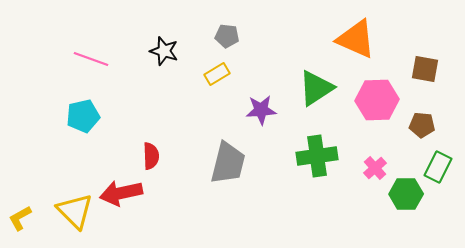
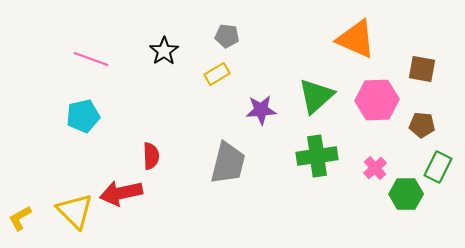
black star: rotated 20 degrees clockwise
brown square: moved 3 px left
green triangle: moved 8 px down; rotated 9 degrees counterclockwise
